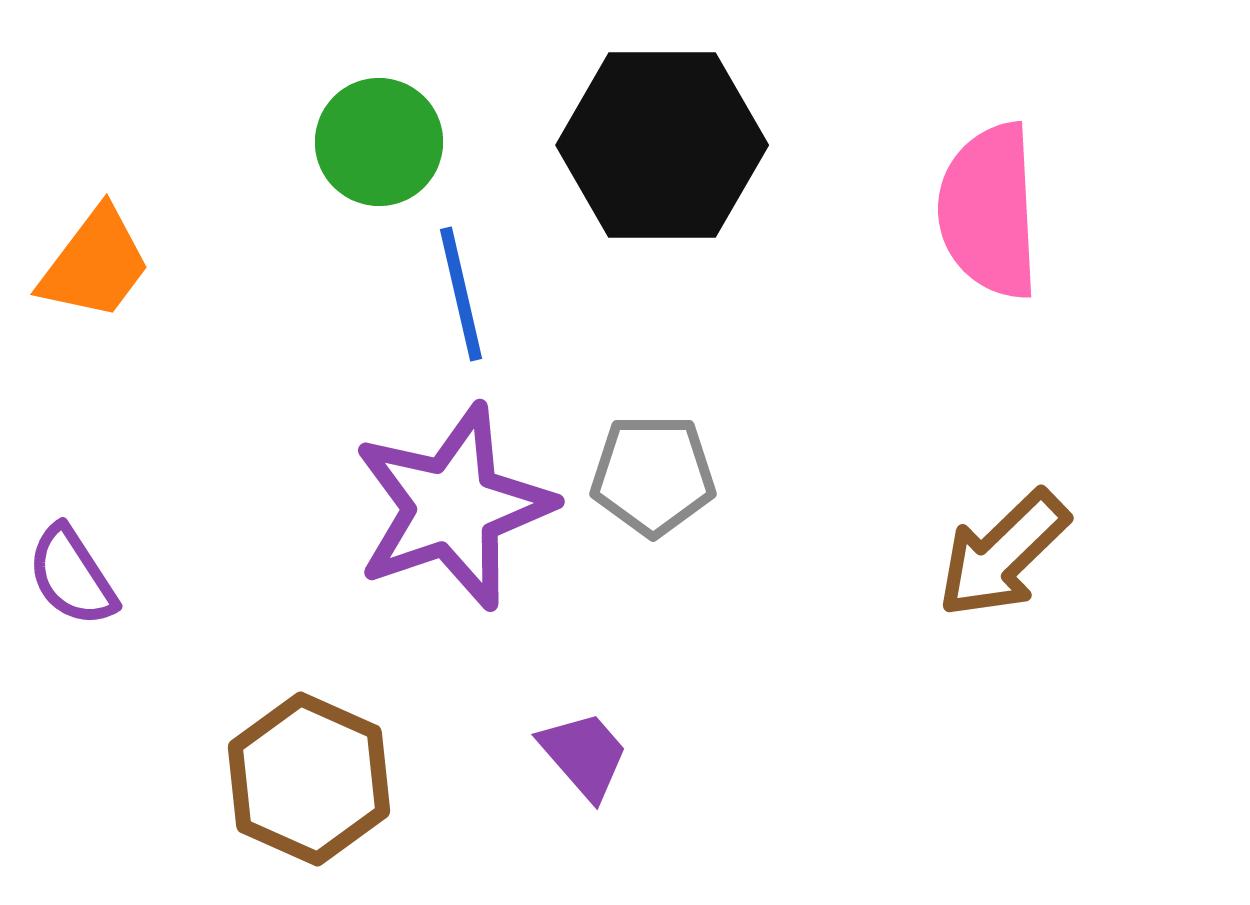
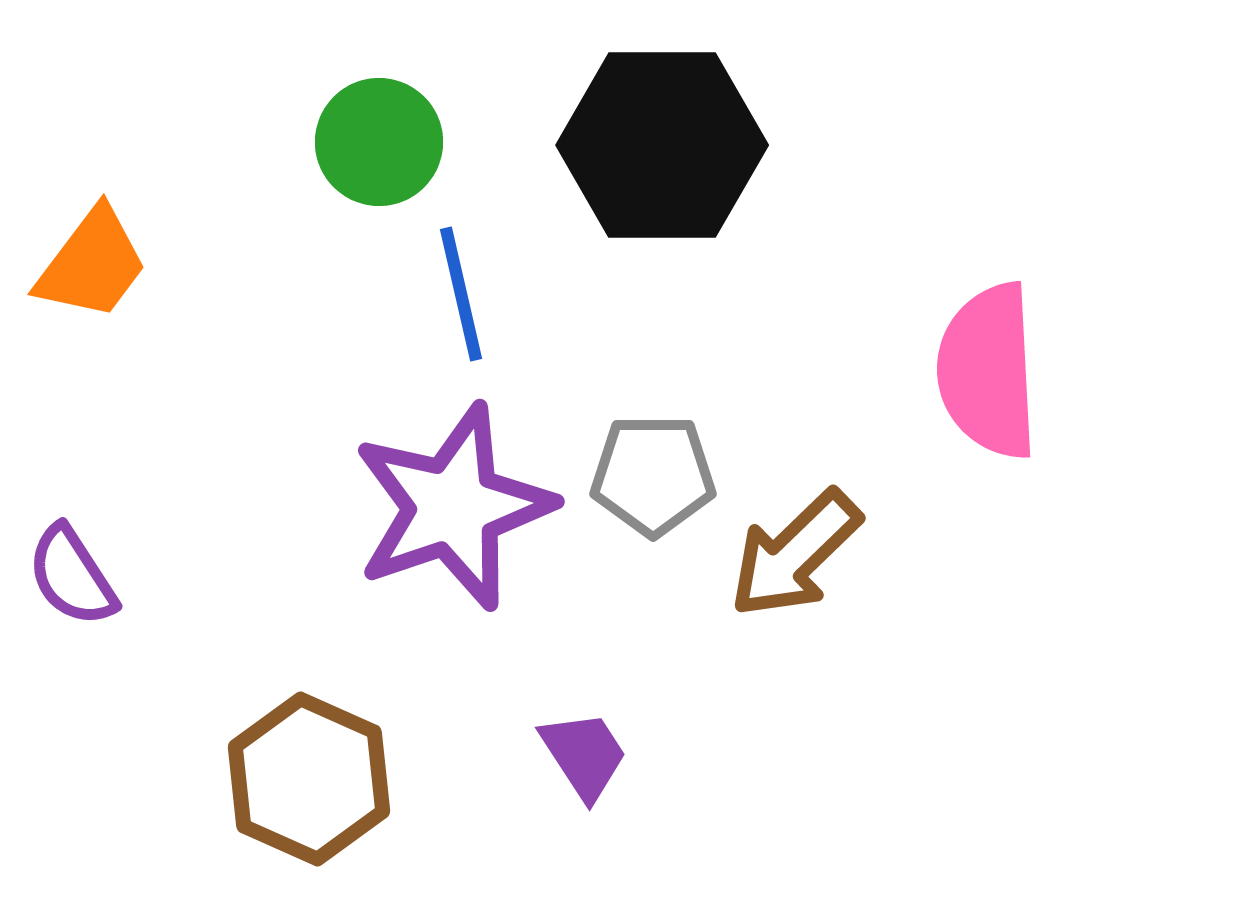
pink semicircle: moved 1 px left, 160 px down
orange trapezoid: moved 3 px left
brown arrow: moved 208 px left
purple trapezoid: rotated 8 degrees clockwise
